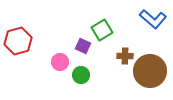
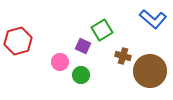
brown cross: moved 2 px left; rotated 14 degrees clockwise
